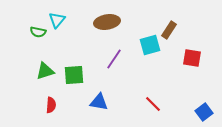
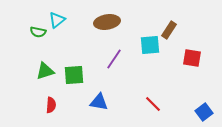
cyan triangle: rotated 12 degrees clockwise
cyan square: rotated 10 degrees clockwise
